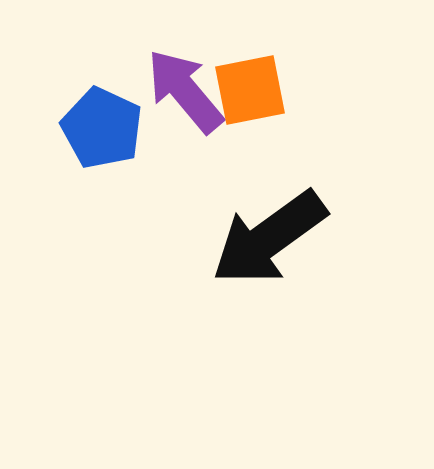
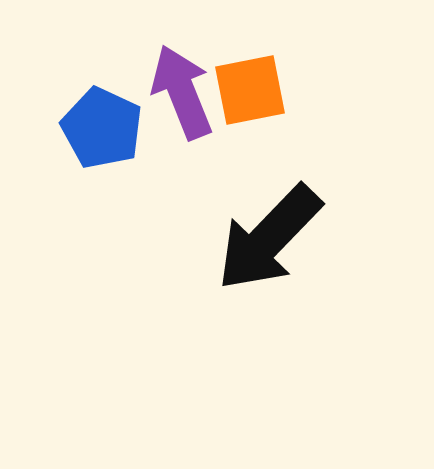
purple arrow: moved 3 px left, 1 px down; rotated 18 degrees clockwise
black arrow: rotated 10 degrees counterclockwise
